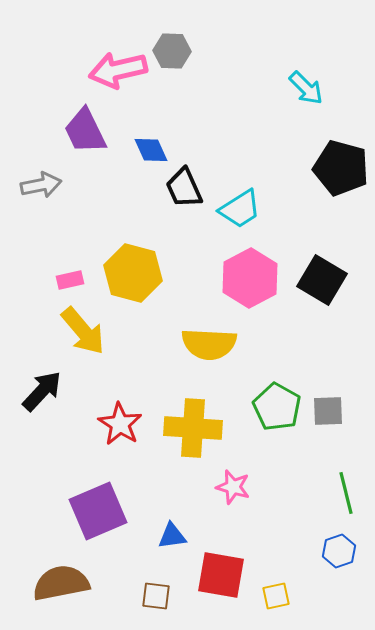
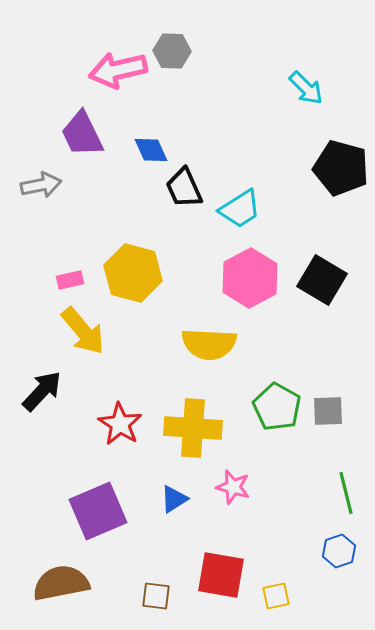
purple trapezoid: moved 3 px left, 3 px down
blue triangle: moved 2 px right, 37 px up; rotated 24 degrees counterclockwise
